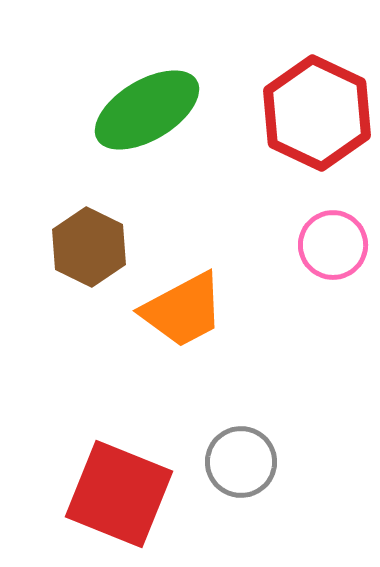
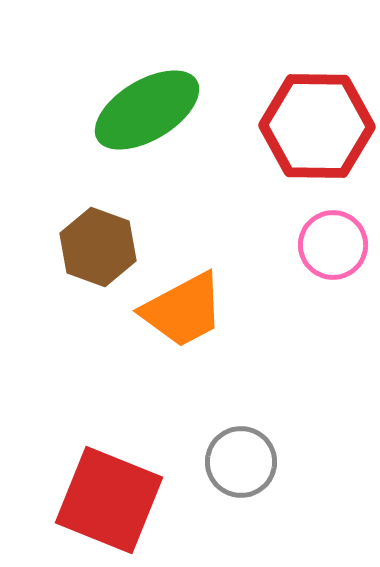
red hexagon: moved 13 px down; rotated 24 degrees counterclockwise
brown hexagon: moved 9 px right; rotated 6 degrees counterclockwise
red square: moved 10 px left, 6 px down
